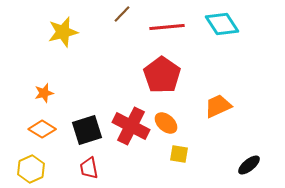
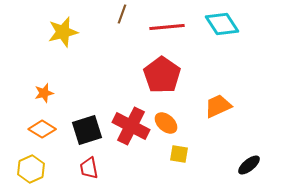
brown line: rotated 24 degrees counterclockwise
